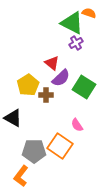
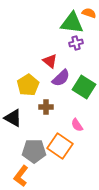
green triangle: rotated 20 degrees counterclockwise
purple cross: rotated 16 degrees clockwise
red triangle: moved 2 px left, 2 px up
brown cross: moved 12 px down
